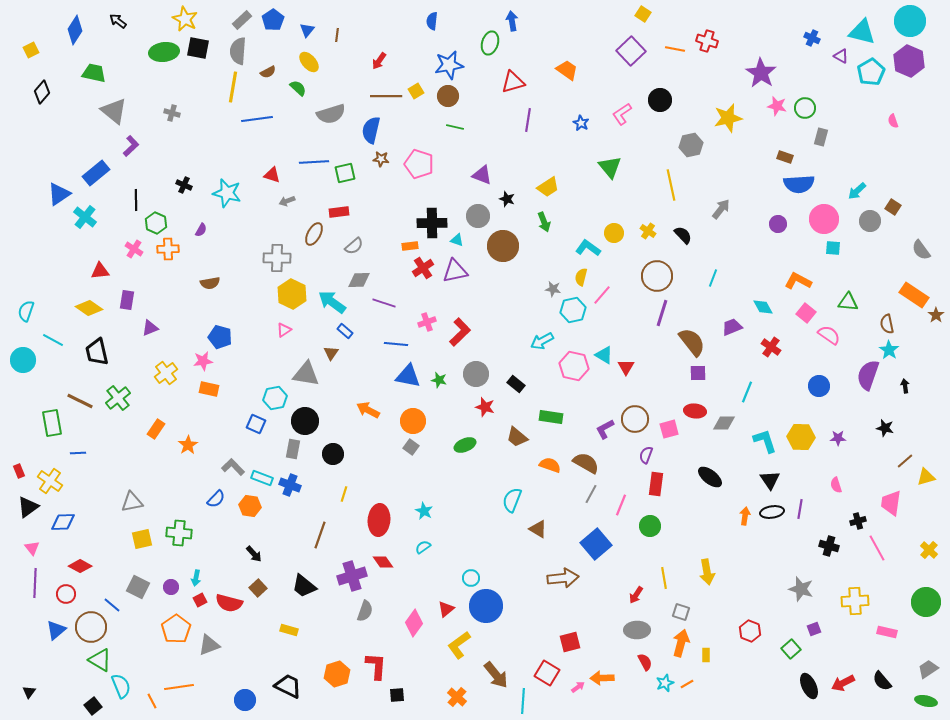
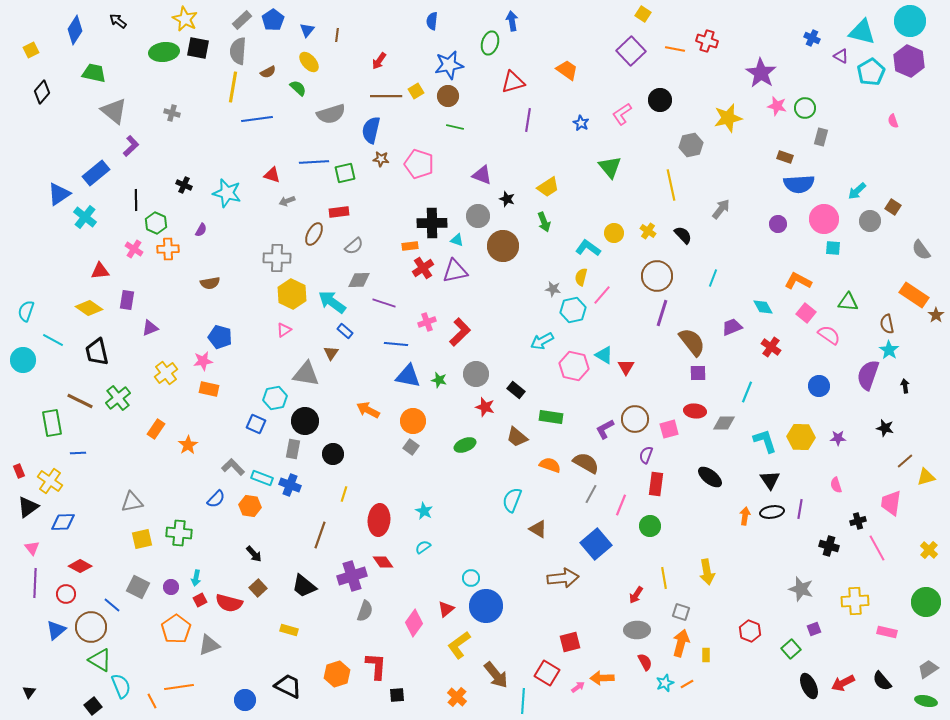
black rectangle at (516, 384): moved 6 px down
